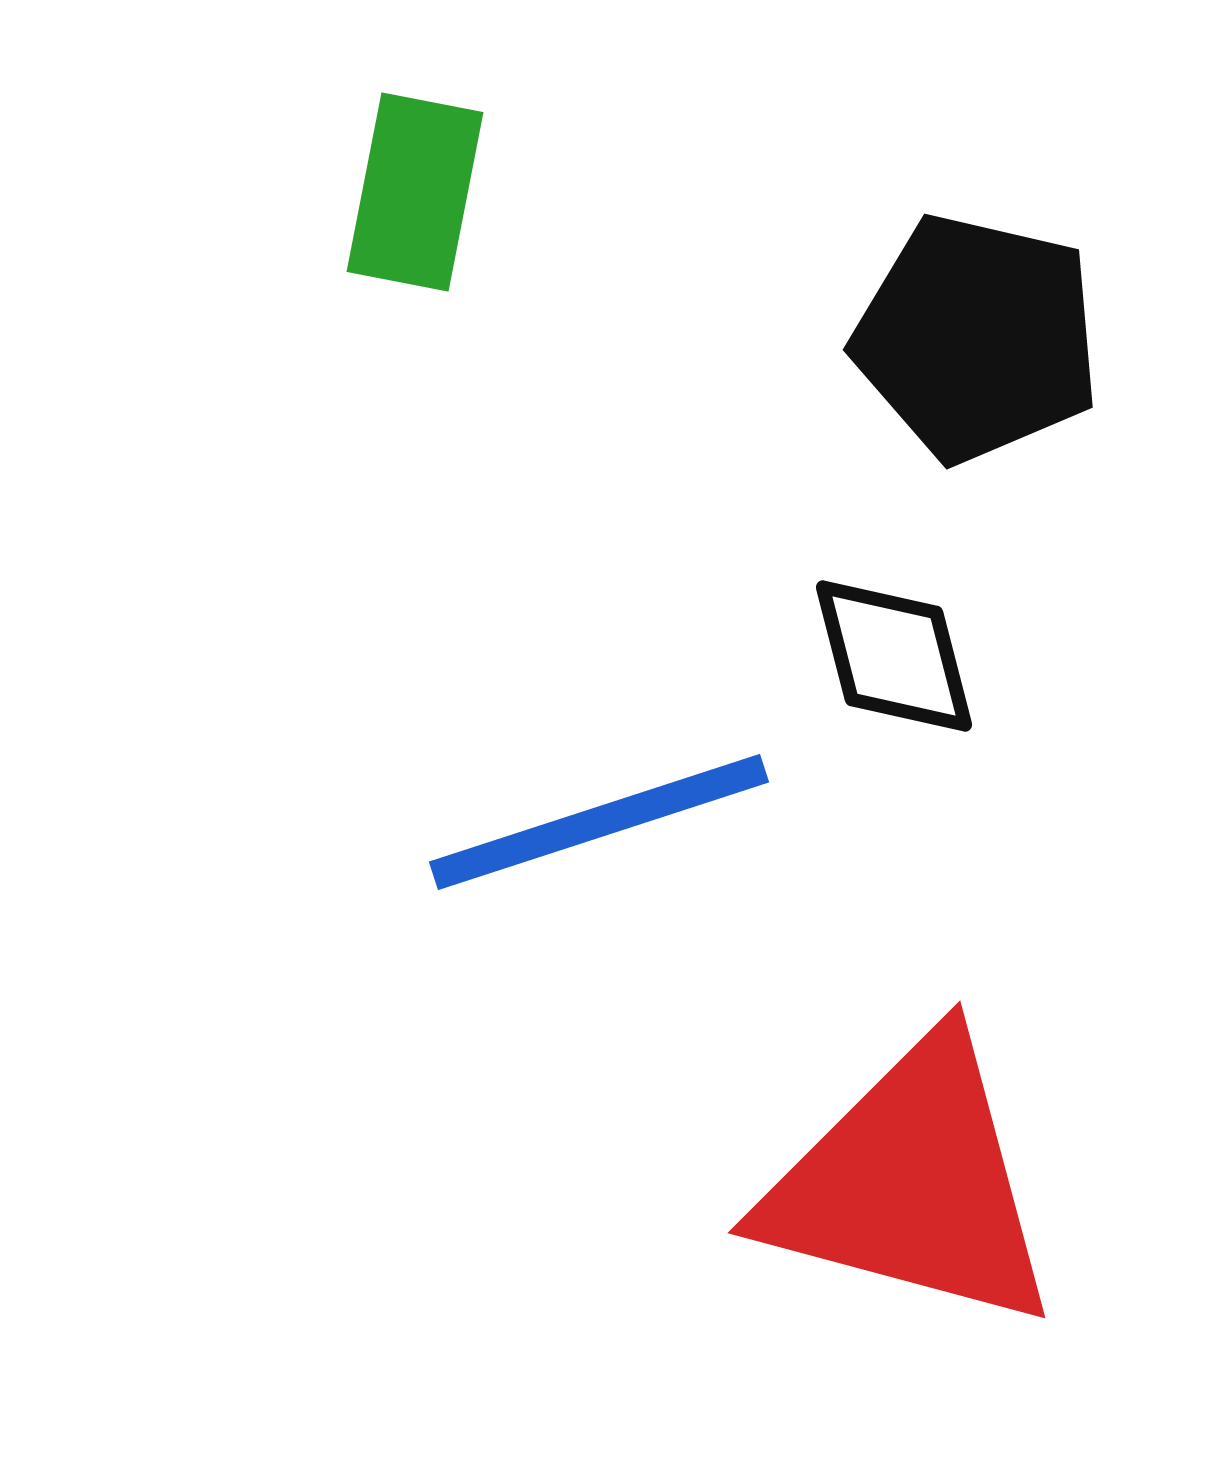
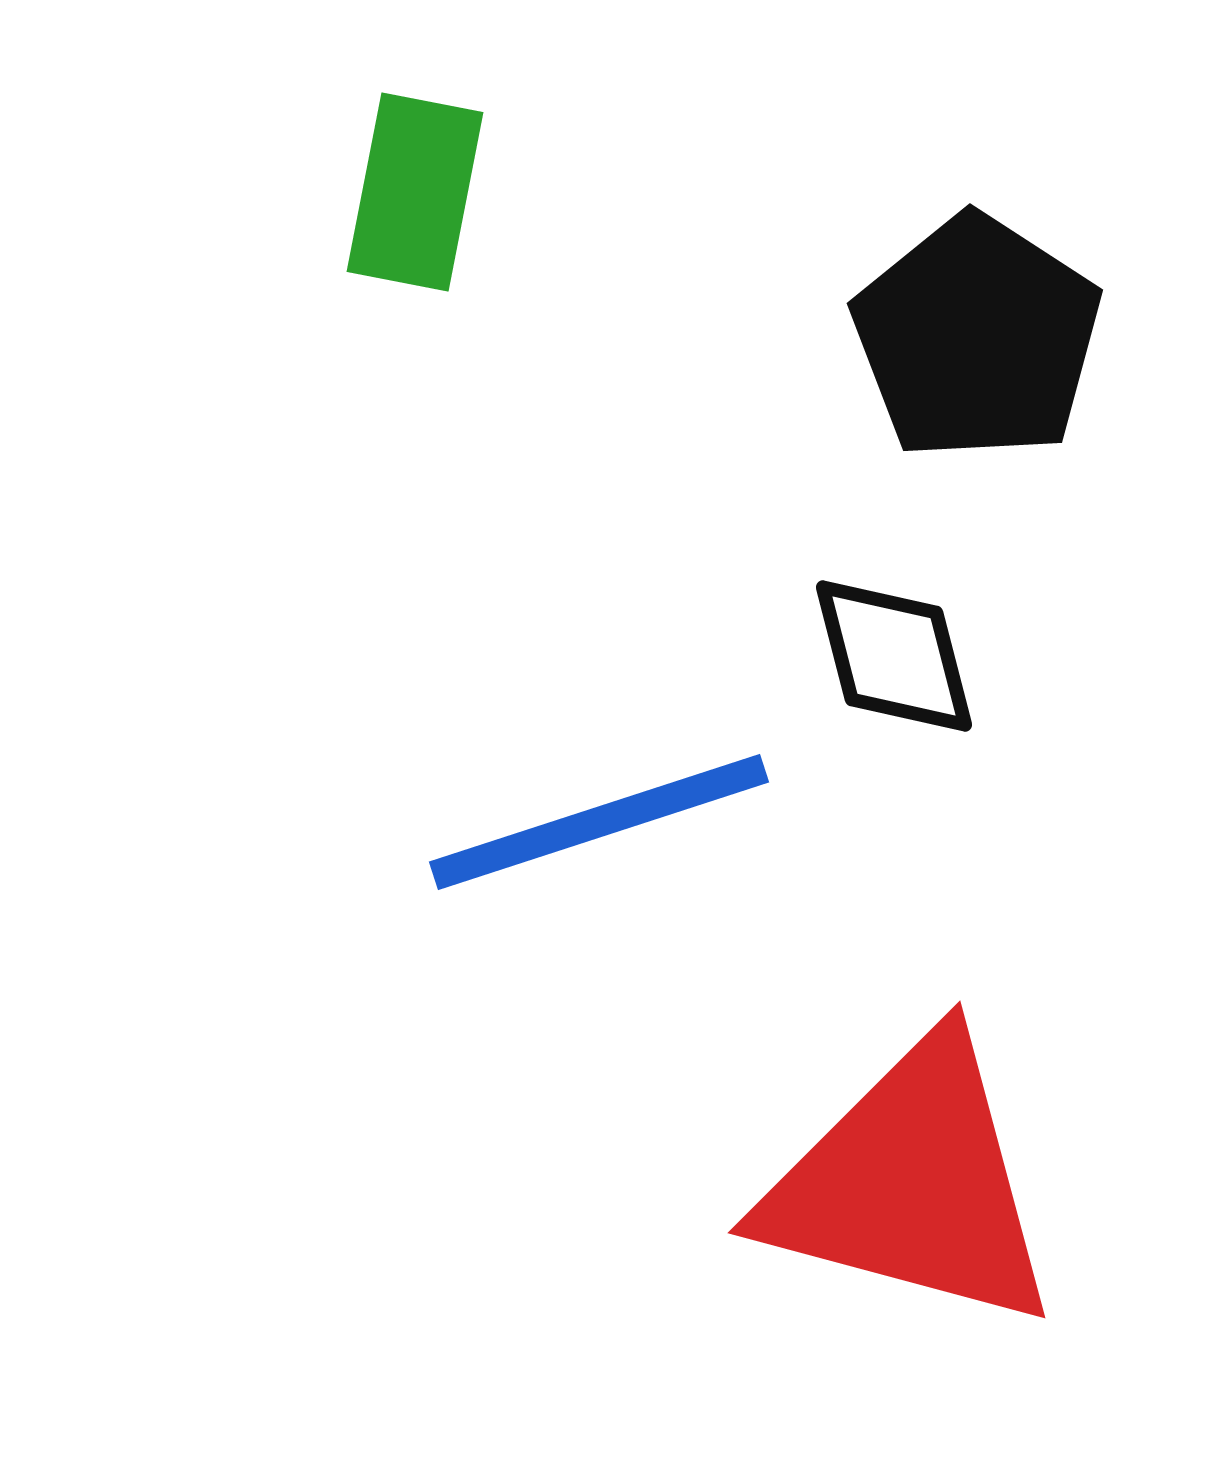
black pentagon: rotated 20 degrees clockwise
